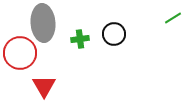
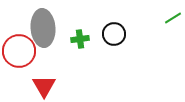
gray ellipse: moved 5 px down
red circle: moved 1 px left, 2 px up
